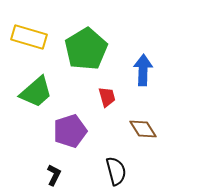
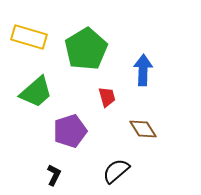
black semicircle: rotated 116 degrees counterclockwise
